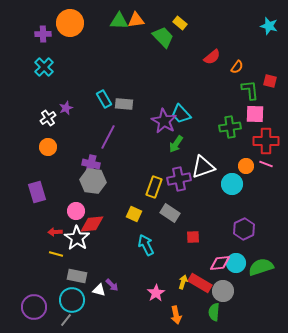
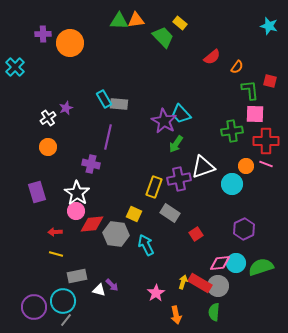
orange circle at (70, 23): moved 20 px down
cyan cross at (44, 67): moved 29 px left
gray rectangle at (124, 104): moved 5 px left
green cross at (230, 127): moved 2 px right, 4 px down
purple line at (108, 137): rotated 15 degrees counterclockwise
gray hexagon at (93, 181): moved 23 px right, 53 px down
red square at (193, 237): moved 3 px right, 3 px up; rotated 32 degrees counterclockwise
white star at (77, 238): moved 45 px up
gray rectangle at (77, 276): rotated 24 degrees counterclockwise
gray circle at (223, 291): moved 5 px left, 5 px up
cyan circle at (72, 300): moved 9 px left, 1 px down
